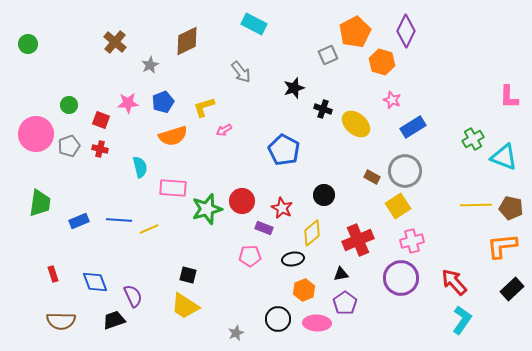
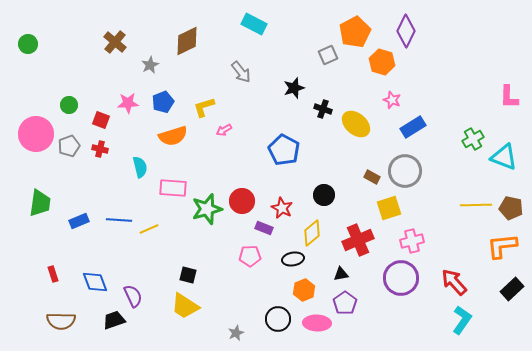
yellow square at (398, 206): moved 9 px left, 2 px down; rotated 15 degrees clockwise
